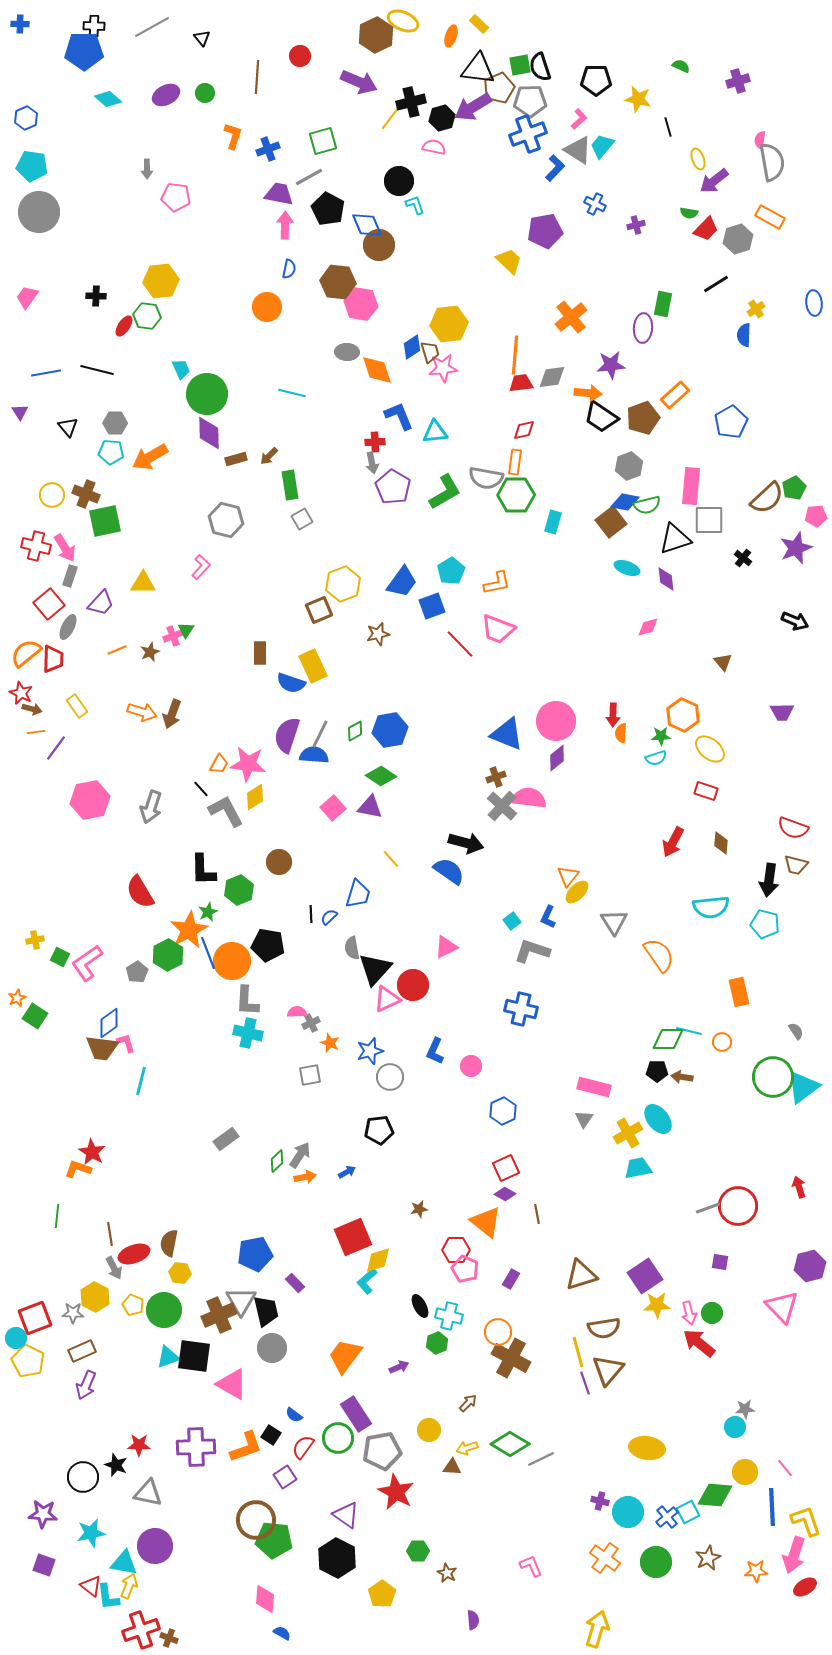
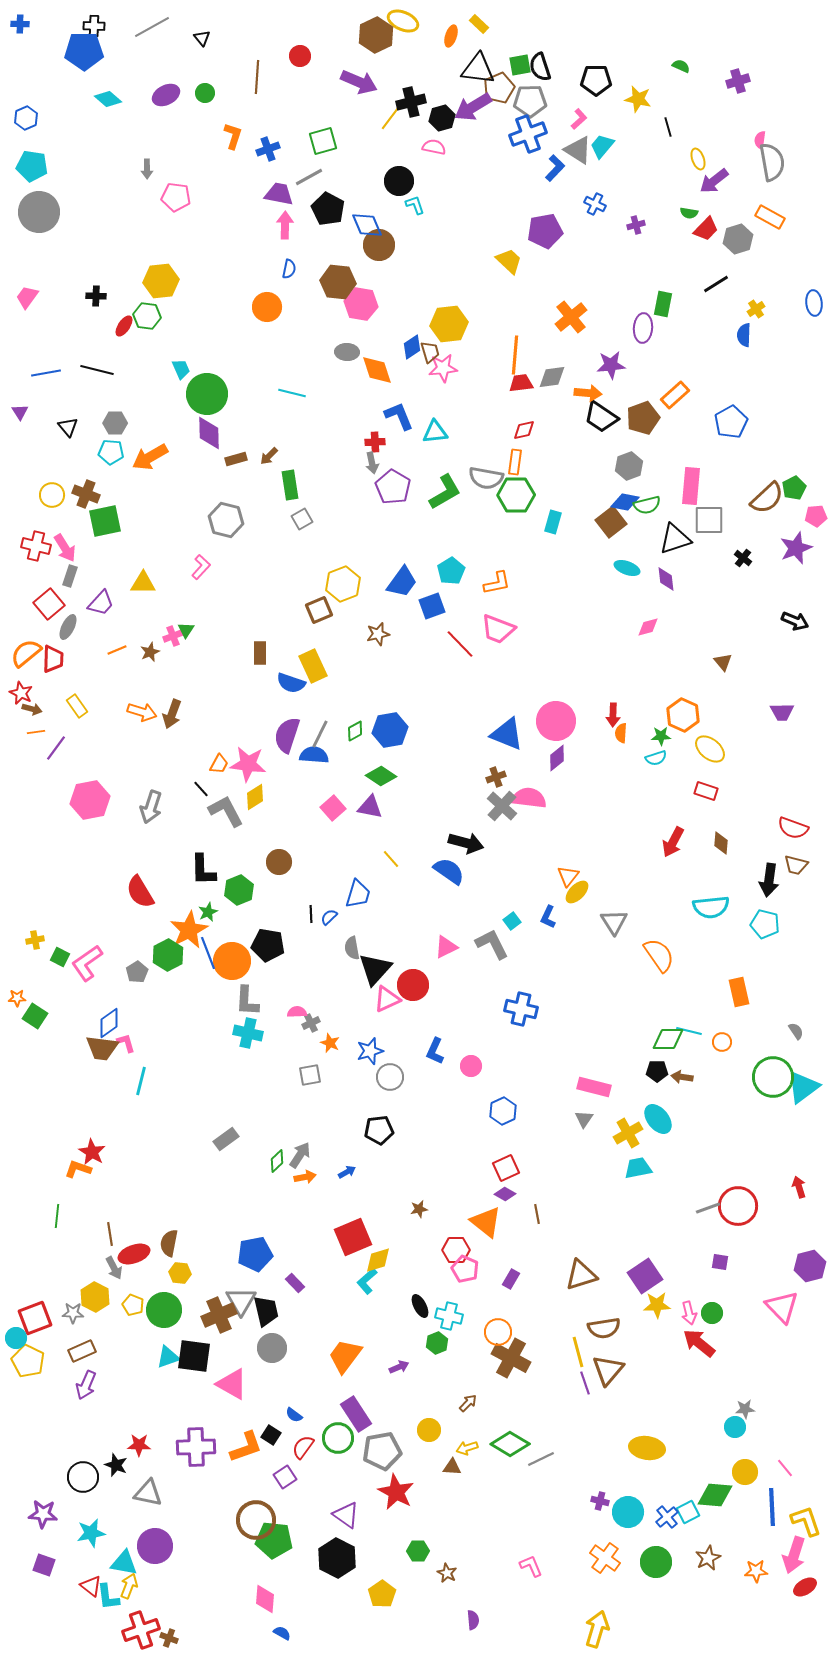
gray L-shape at (532, 951): moved 40 px left, 7 px up; rotated 45 degrees clockwise
orange star at (17, 998): rotated 24 degrees clockwise
